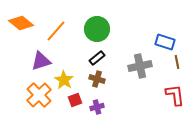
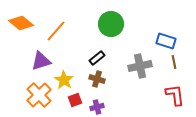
green circle: moved 14 px right, 5 px up
blue rectangle: moved 1 px right, 1 px up
brown line: moved 3 px left
